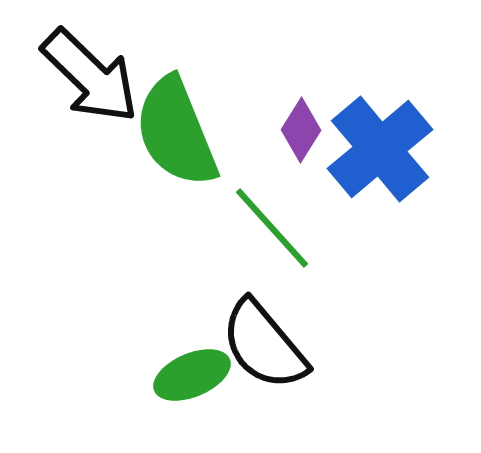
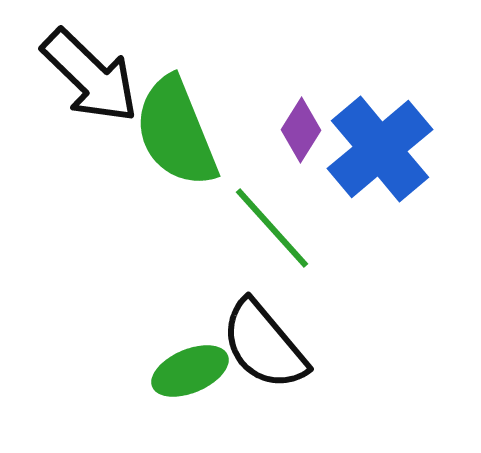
green ellipse: moved 2 px left, 4 px up
